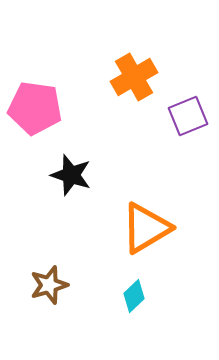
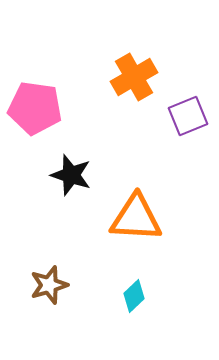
orange triangle: moved 10 px left, 10 px up; rotated 34 degrees clockwise
